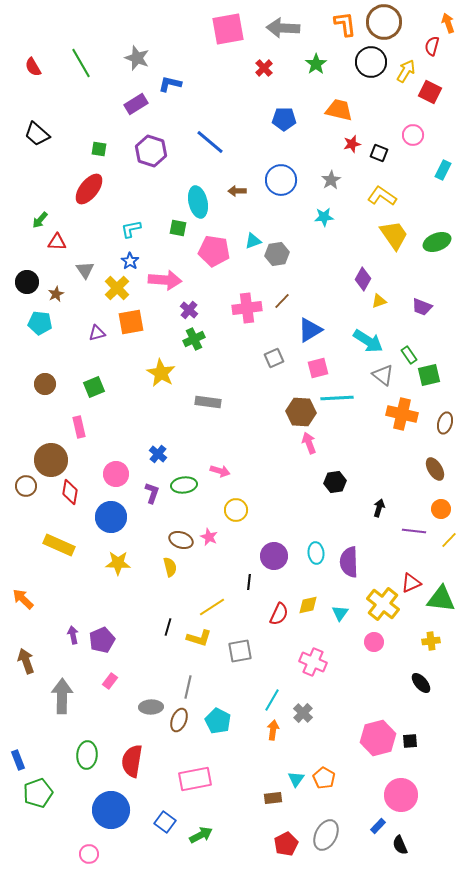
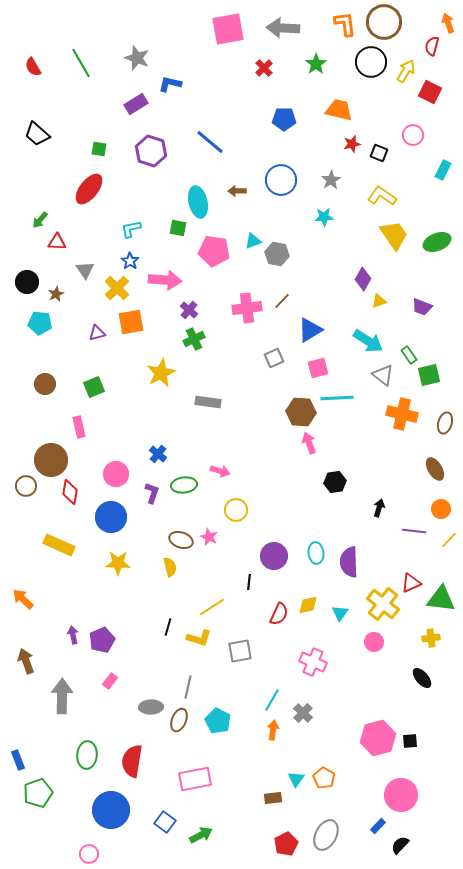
gray hexagon at (277, 254): rotated 20 degrees clockwise
yellow star at (161, 373): rotated 16 degrees clockwise
yellow cross at (431, 641): moved 3 px up
black ellipse at (421, 683): moved 1 px right, 5 px up
black semicircle at (400, 845): rotated 66 degrees clockwise
